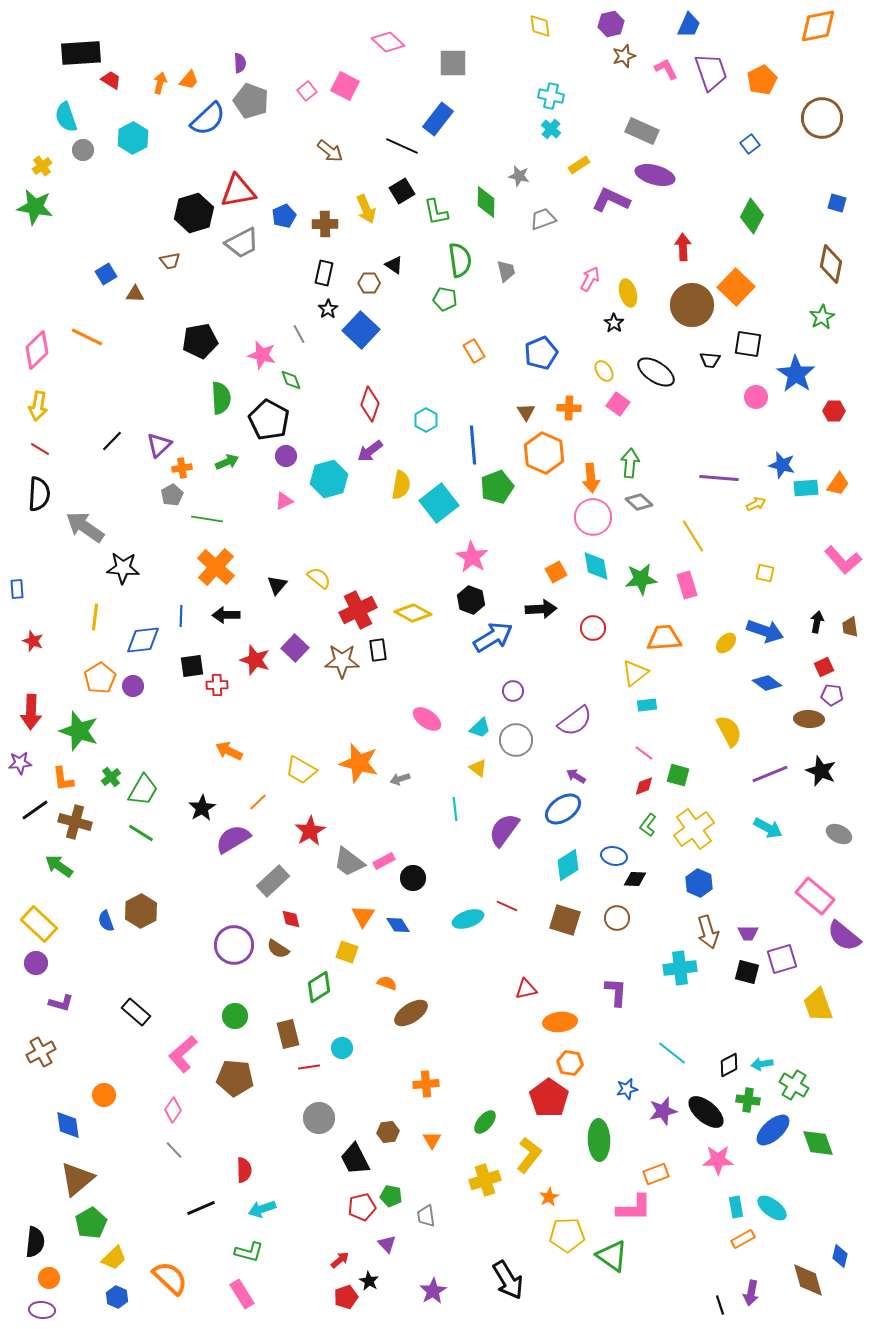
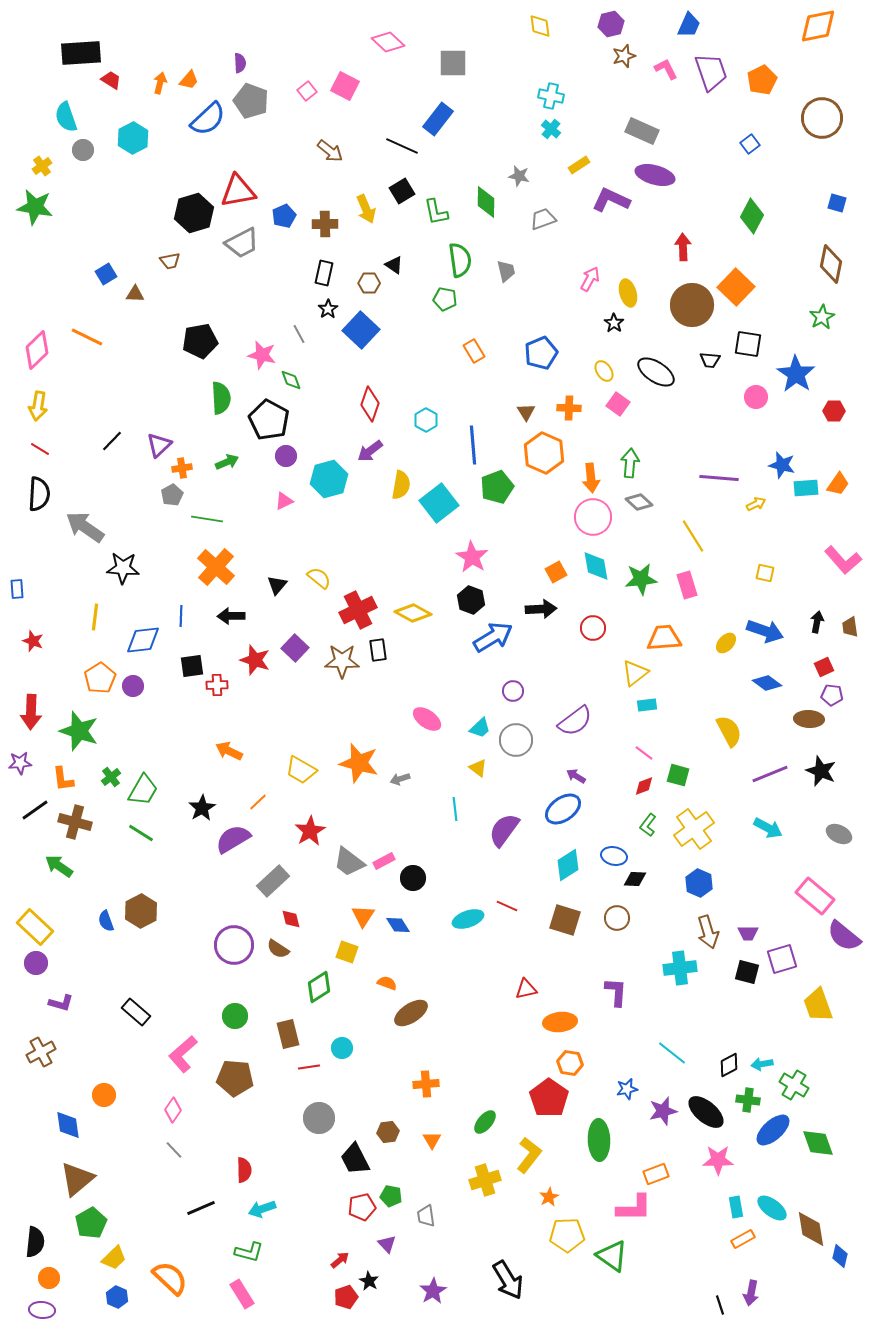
black arrow at (226, 615): moved 5 px right, 1 px down
yellow rectangle at (39, 924): moved 4 px left, 3 px down
brown diamond at (808, 1280): moved 3 px right, 51 px up; rotated 6 degrees clockwise
